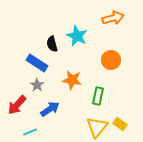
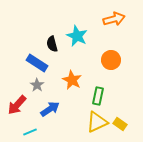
orange arrow: moved 1 px right, 1 px down
orange star: rotated 18 degrees clockwise
yellow triangle: moved 5 px up; rotated 25 degrees clockwise
